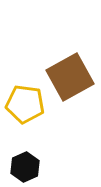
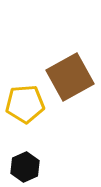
yellow pentagon: rotated 12 degrees counterclockwise
